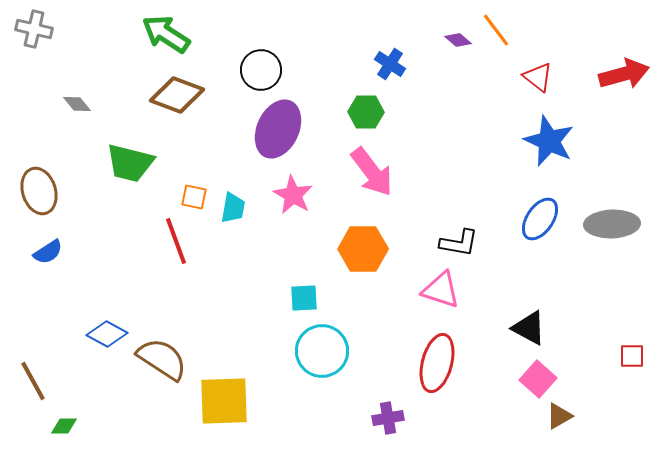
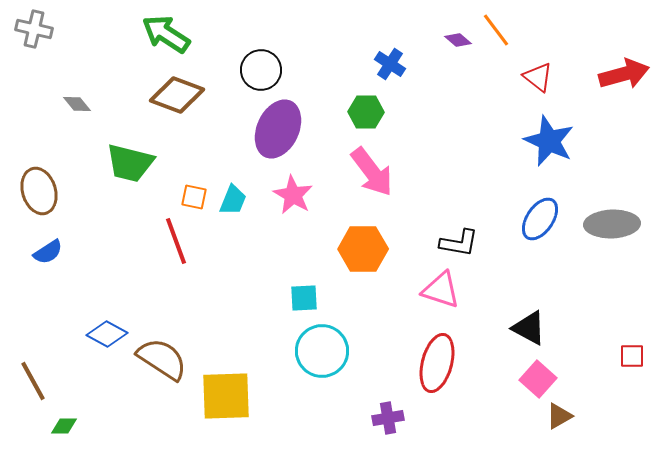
cyan trapezoid: moved 8 px up; rotated 12 degrees clockwise
yellow square: moved 2 px right, 5 px up
